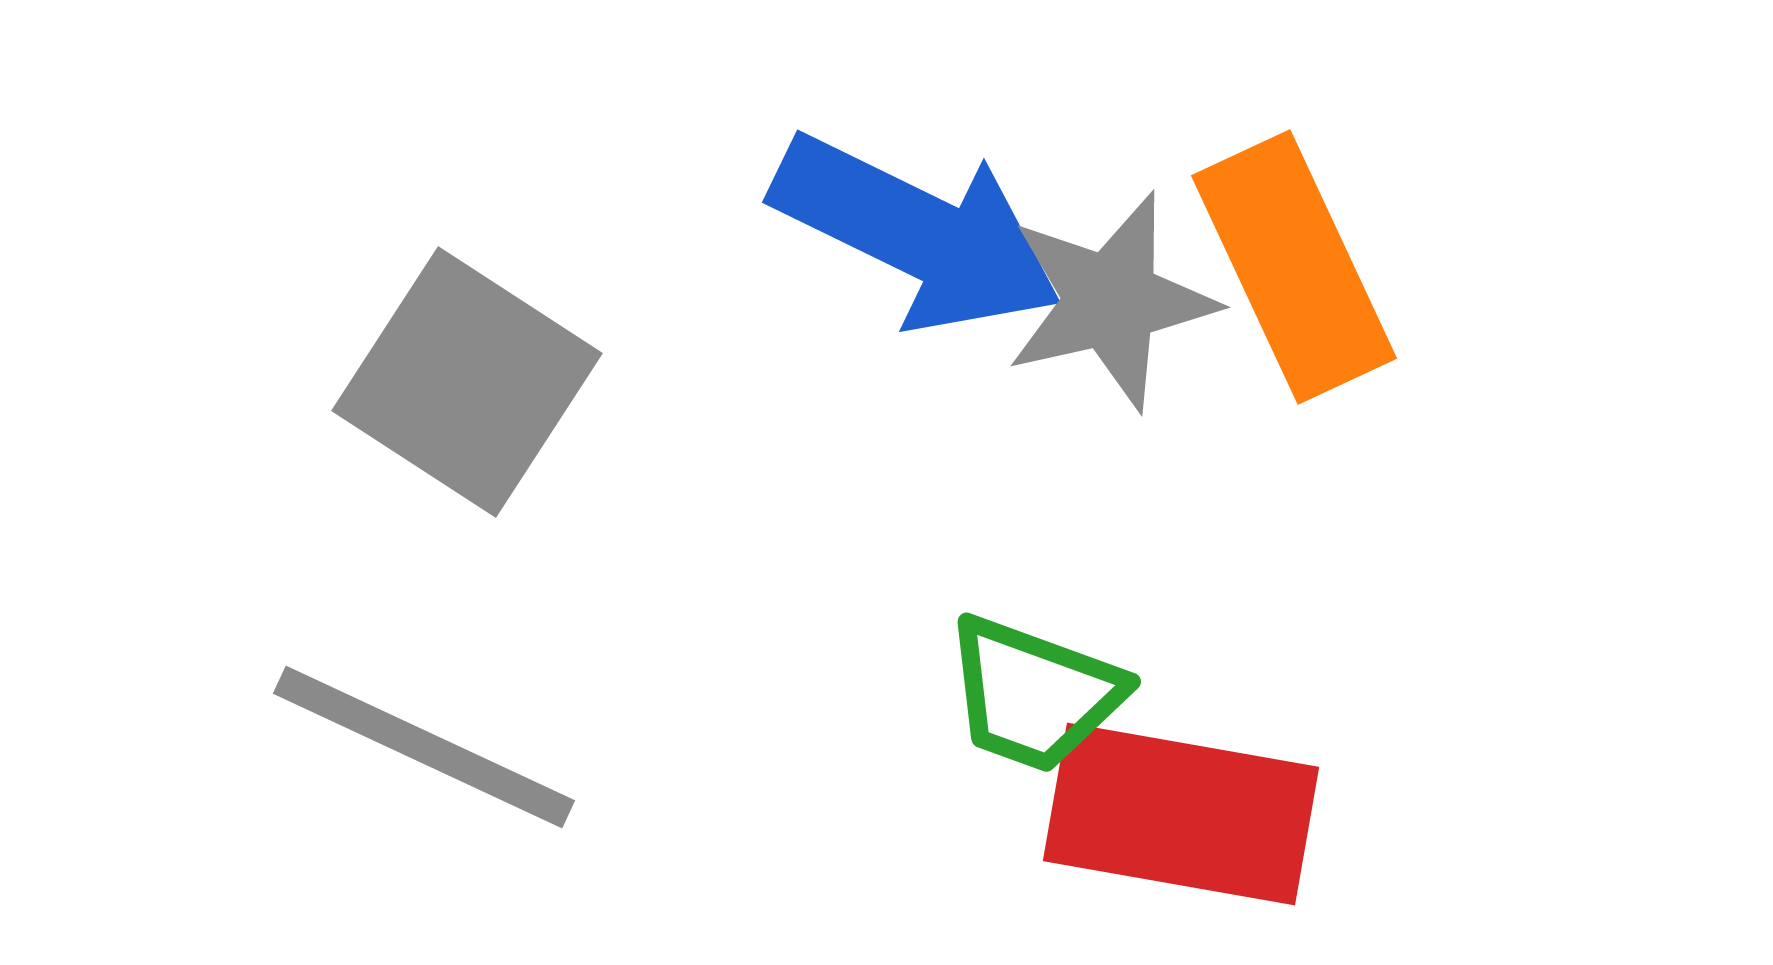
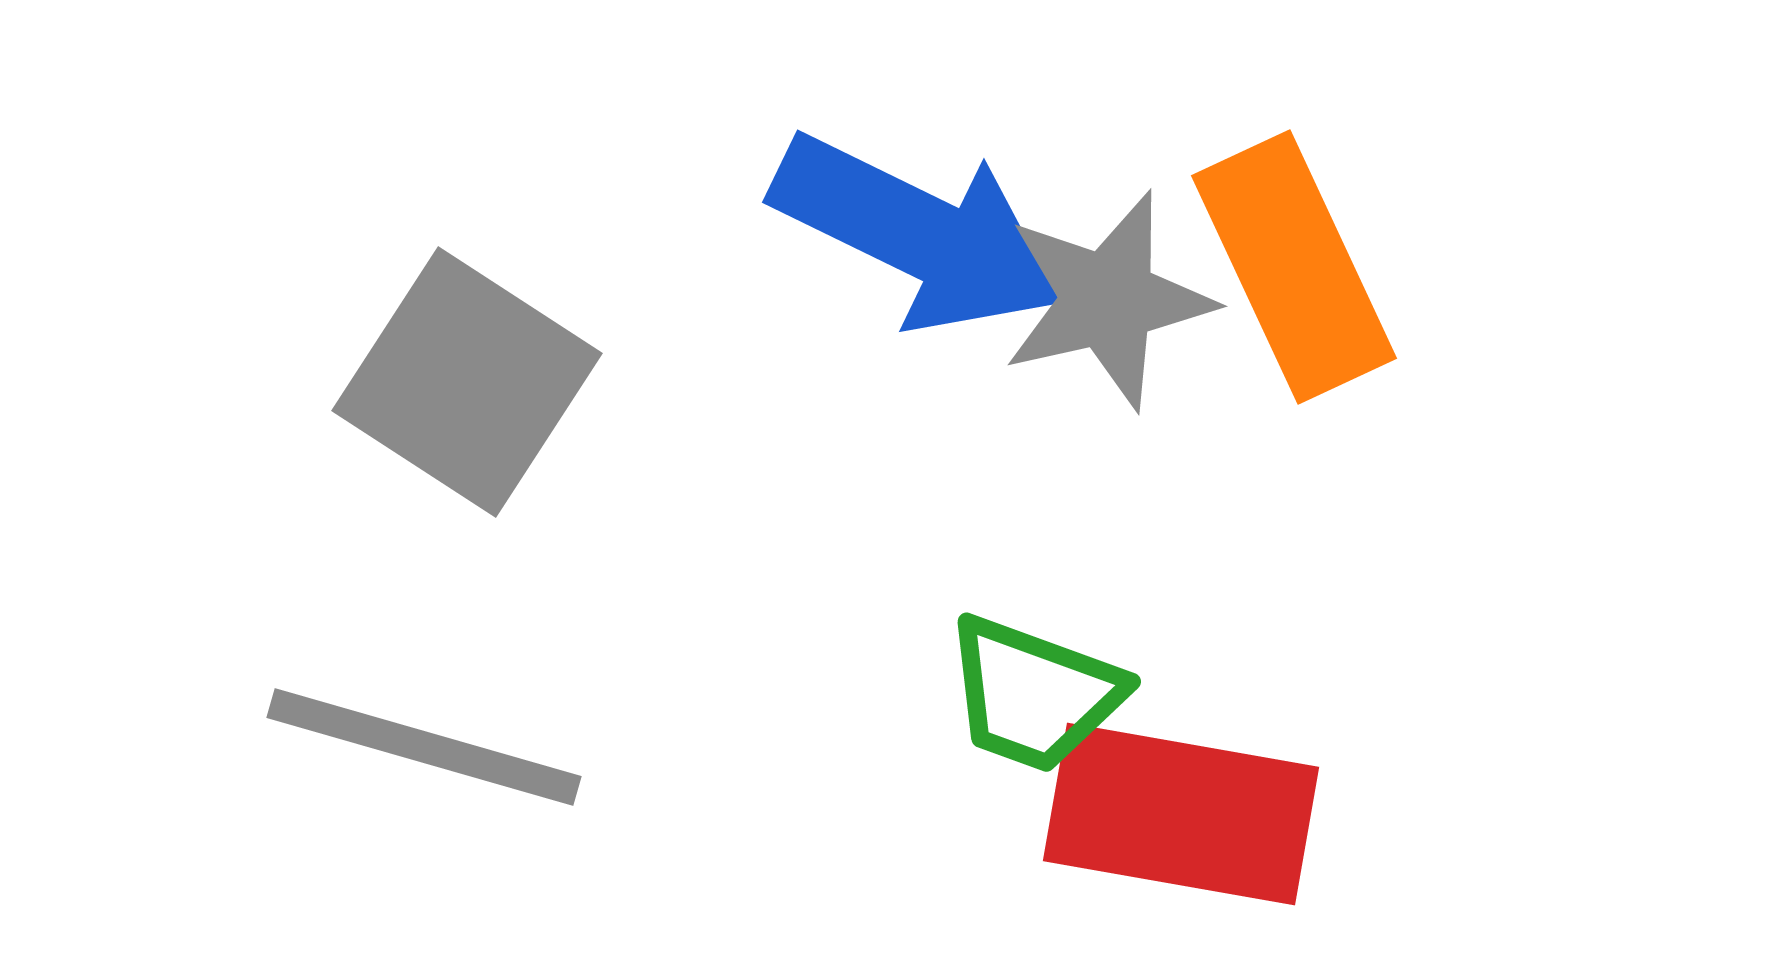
gray star: moved 3 px left, 1 px up
gray line: rotated 9 degrees counterclockwise
